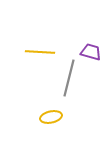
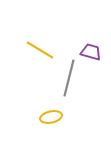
yellow line: moved 2 px up; rotated 28 degrees clockwise
